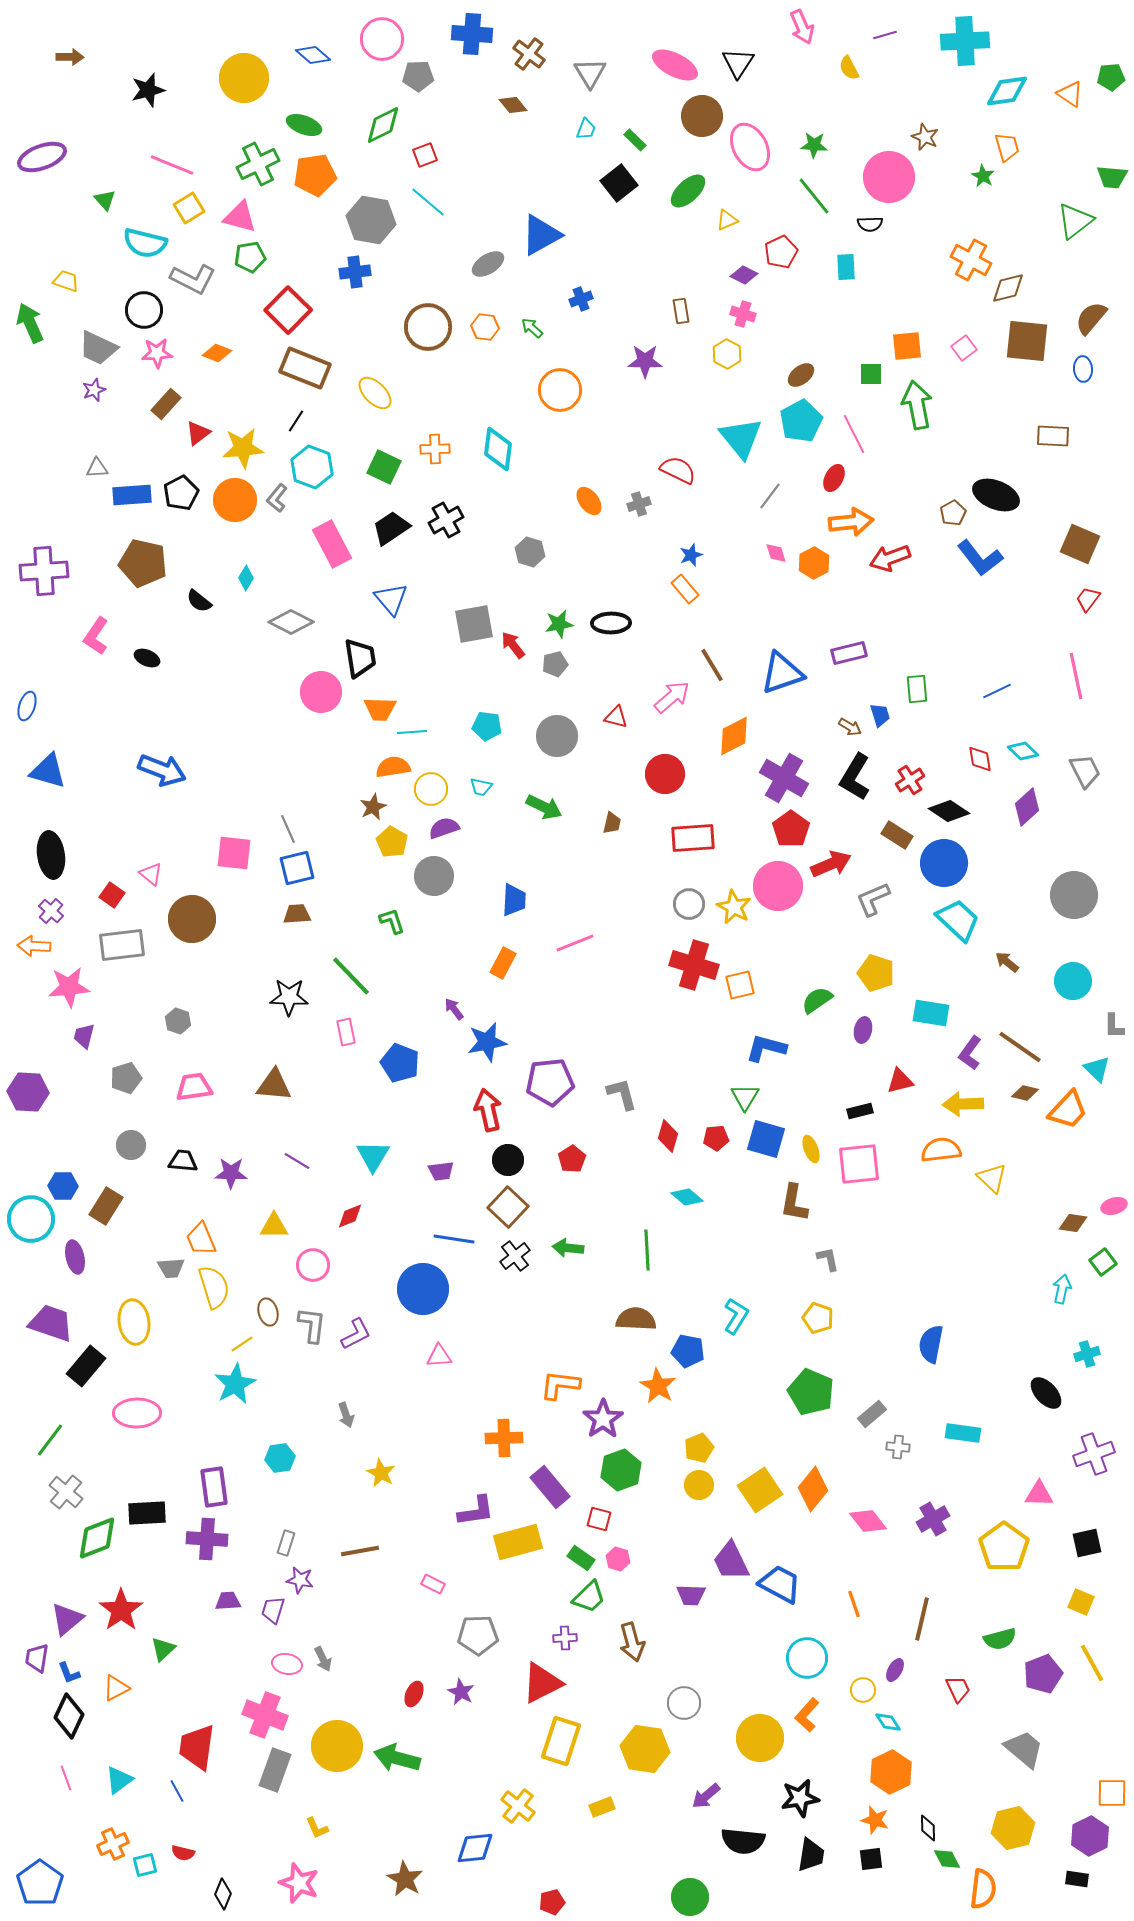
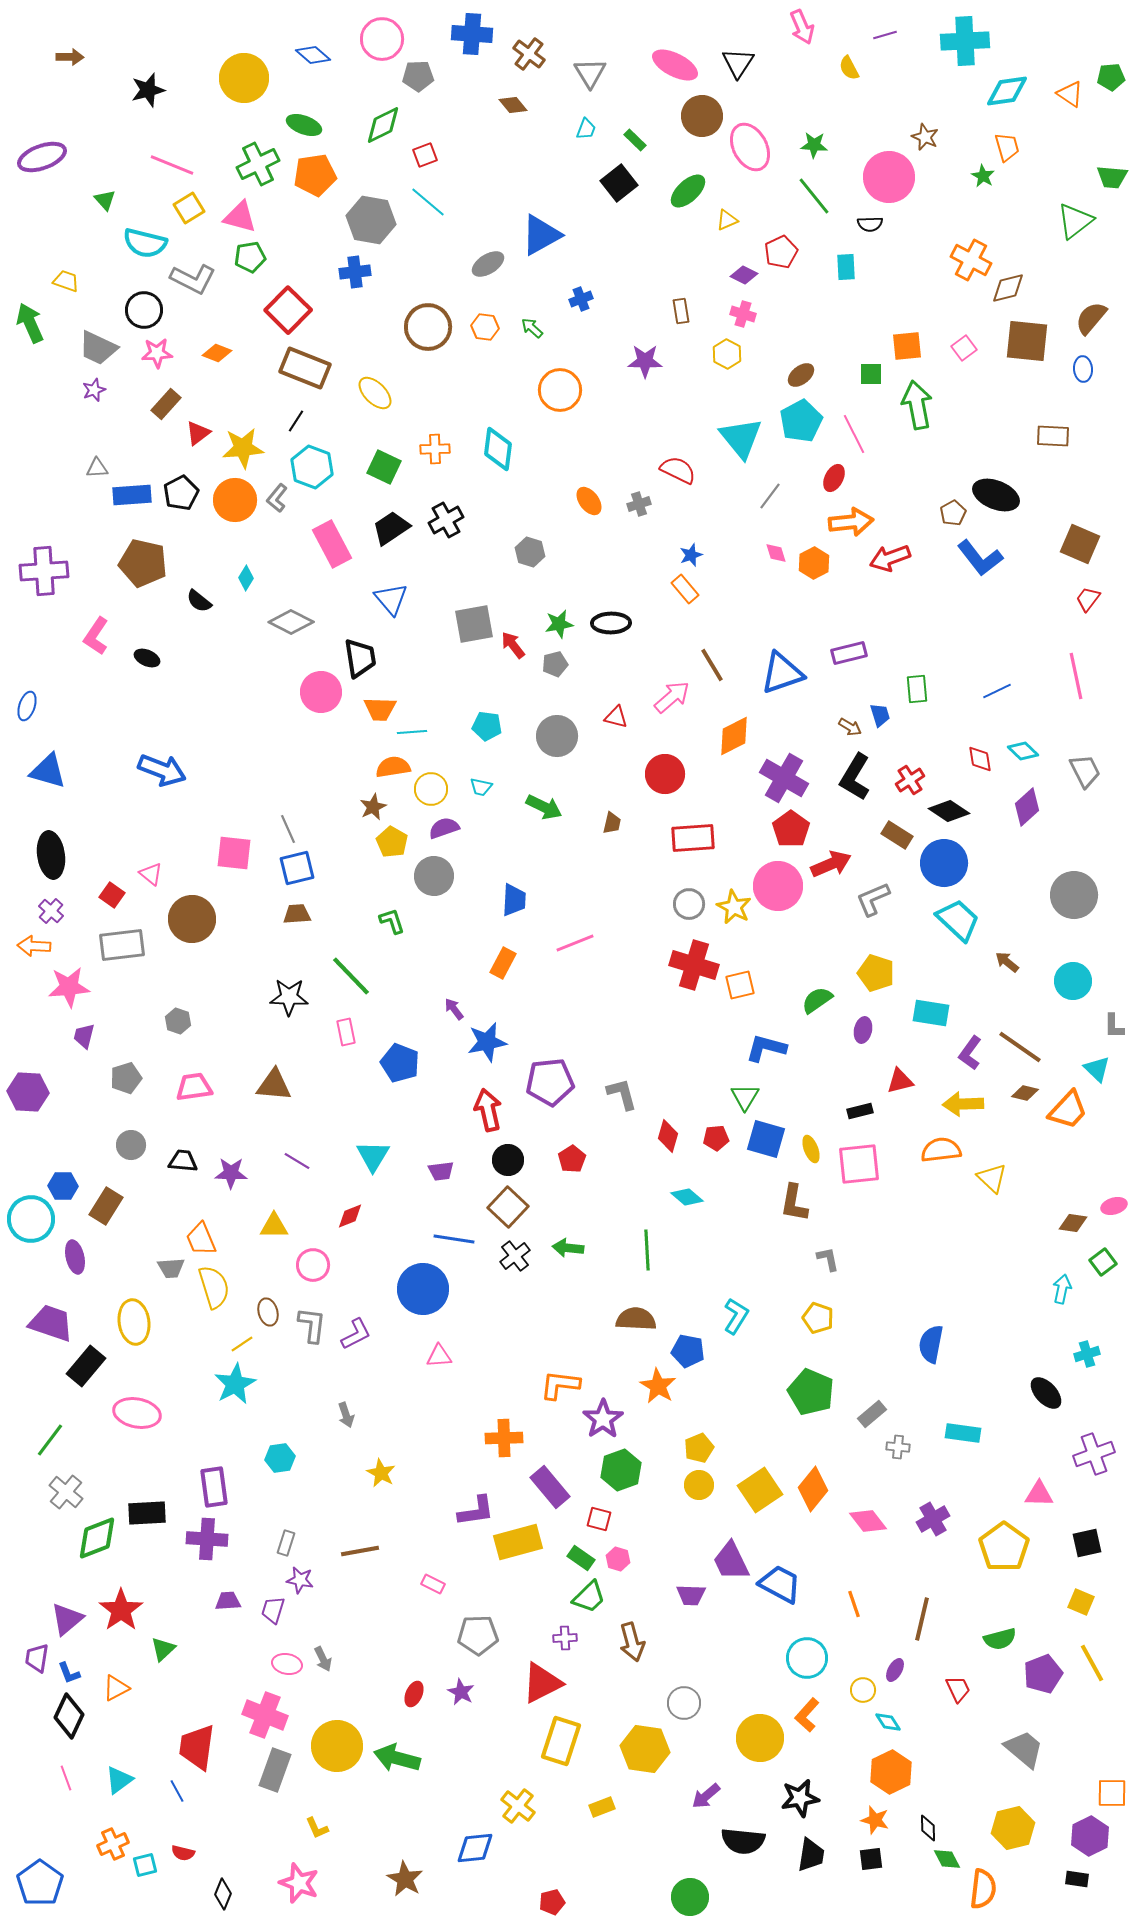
pink ellipse at (137, 1413): rotated 12 degrees clockwise
